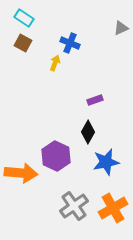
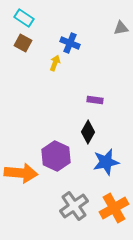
gray triangle: rotated 14 degrees clockwise
purple rectangle: rotated 28 degrees clockwise
orange cross: moved 1 px right
